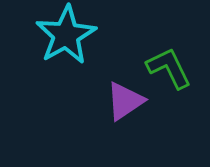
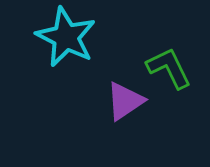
cyan star: moved 2 px down; rotated 16 degrees counterclockwise
